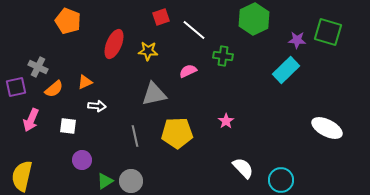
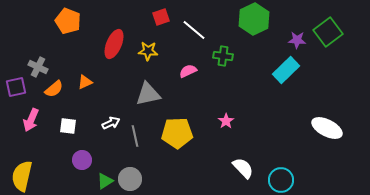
green square: rotated 36 degrees clockwise
gray triangle: moved 6 px left
white arrow: moved 14 px right, 17 px down; rotated 30 degrees counterclockwise
gray circle: moved 1 px left, 2 px up
